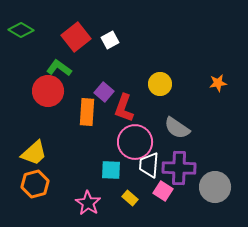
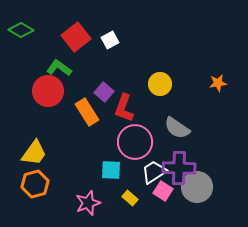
orange rectangle: rotated 36 degrees counterclockwise
yellow trapezoid: rotated 12 degrees counterclockwise
white trapezoid: moved 5 px right, 7 px down; rotated 52 degrees clockwise
gray circle: moved 18 px left
pink star: rotated 20 degrees clockwise
